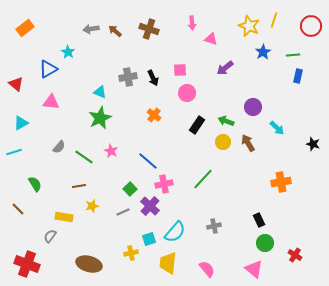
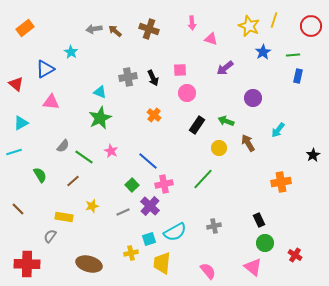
gray arrow at (91, 29): moved 3 px right
cyan star at (68, 52): moved 3 px right
blue triangle at (48, 69): moved 3 px left
purple circle at (253, 107): moved 9 px up
cyan arrow at (277, 128): moved 1 px right, 2 px down; rotated 84 degrees clockwise
yellow circle at (223, 142): moved 4 px left, 6 px down
black star at (313, 144): moved 11 px down; rotated 24 degrees clockwise
gray semicircle at (59, 147): moved 4 px right, 1 px up
green semicircle at (35, 184): moved 5 px right, 9 px up
brown line at (79, 186): moved 6 px left, 5 px up; rotated 32 degrees counterclockwise
green square at (130, 189): moved 2 px right, 4 px up
cyan semicircle at (175, 232): rotated 20 degrees clockwise
yellow trapezoid at (168, 263): moved 6 px left
red cross at (27, 264): rotated 20 degrees counterclockwise
pink semicircle at (207, 269): moved 1 px right, 2 px down
pink triangle at (254, 269): moved 1 px left, 2 px up
